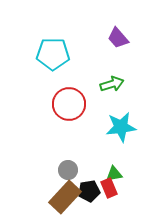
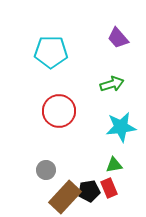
cyan pentagon: moved 2 px left, 2 px up
red circle: moved 10 px left, 7 px down
gray circle: moved 22 px left
green triangle: moved 9 px up
